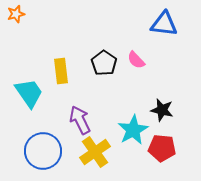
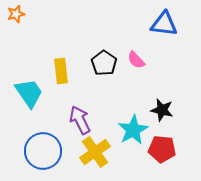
red pentagon: moved 1 px down
